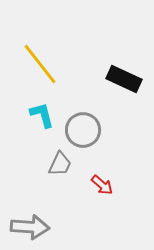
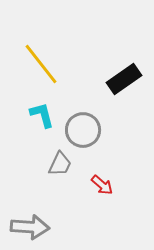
yellow line: moved 1 px right
black rectangle: rotated 60 degrees counterclockwise
